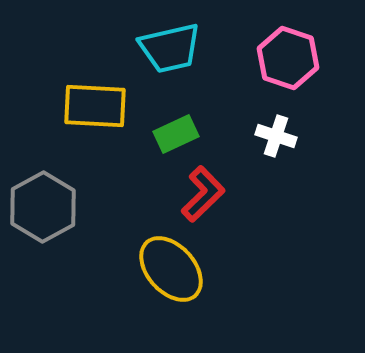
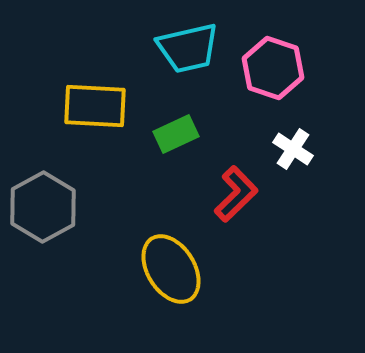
cyan trapezoid: moved 18 px right
pink hexagon: moved 15 px left, 10 px down
white cross: moved 17 px right, 13 px down; rotated 15 degrees clockwise
red L-shape: moved 33 px right
yellow ellipse: rotated 10 degrees clockwise
